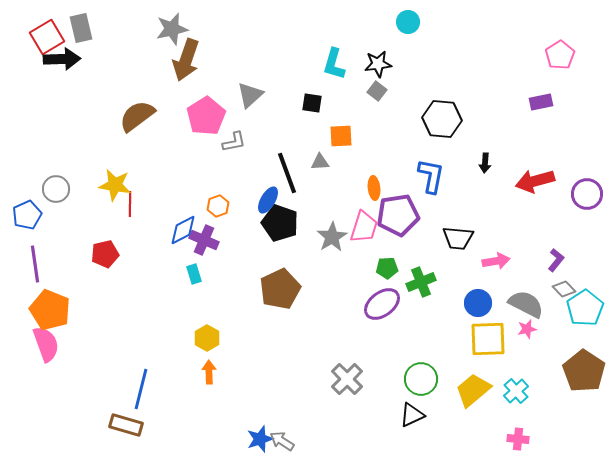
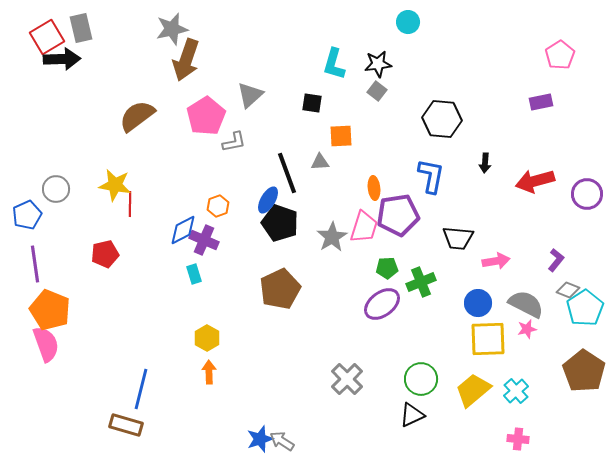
gray diamond at (564, 289): moved 4 px right, 1 px down; rotated 25 degrees counterclockwise
